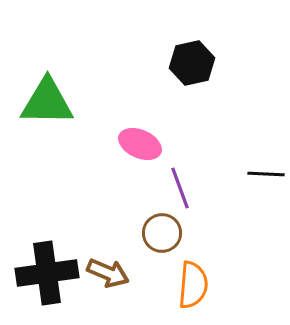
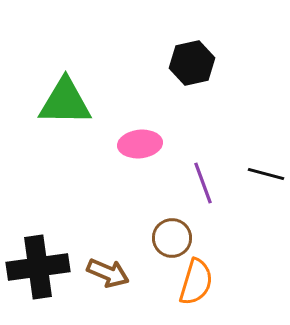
green triangle: moved 18 px right
pink ellipse: rotated 30 degrees counterclockwise
black line: rotated 12 degrees clockwise
purple line: moved 23 px right, 5 px up
brown circle: moved 10 px right, 5 px down
black cross: moved 9 px left, 6 px up
orange semicircle: moved 3 px right, 3 px up; rotated 12 degrees clockwise
